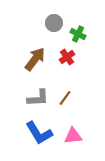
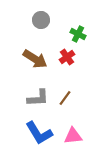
gray circle: moved 13 px left, 3 px up
brown arrow: rotated 85 degrees clockwise
